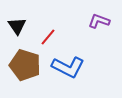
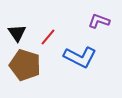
black triangle: moved 7 px down
blue L-shape: moved 12 px right, 10 px up
